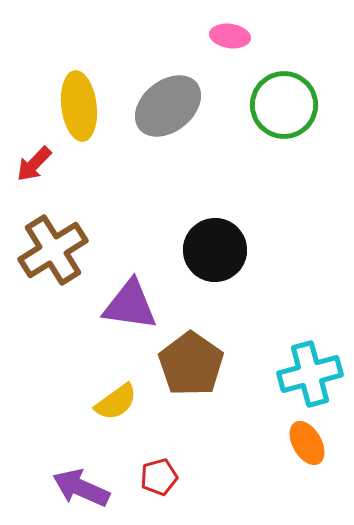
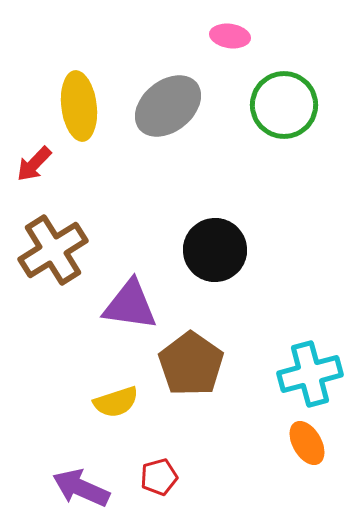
yellow semicircle: rotated 18 degrees clockwise
